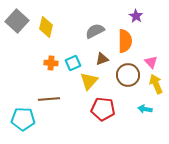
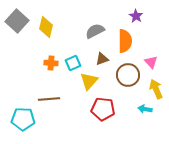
yellow arrow: moved 5 px down
